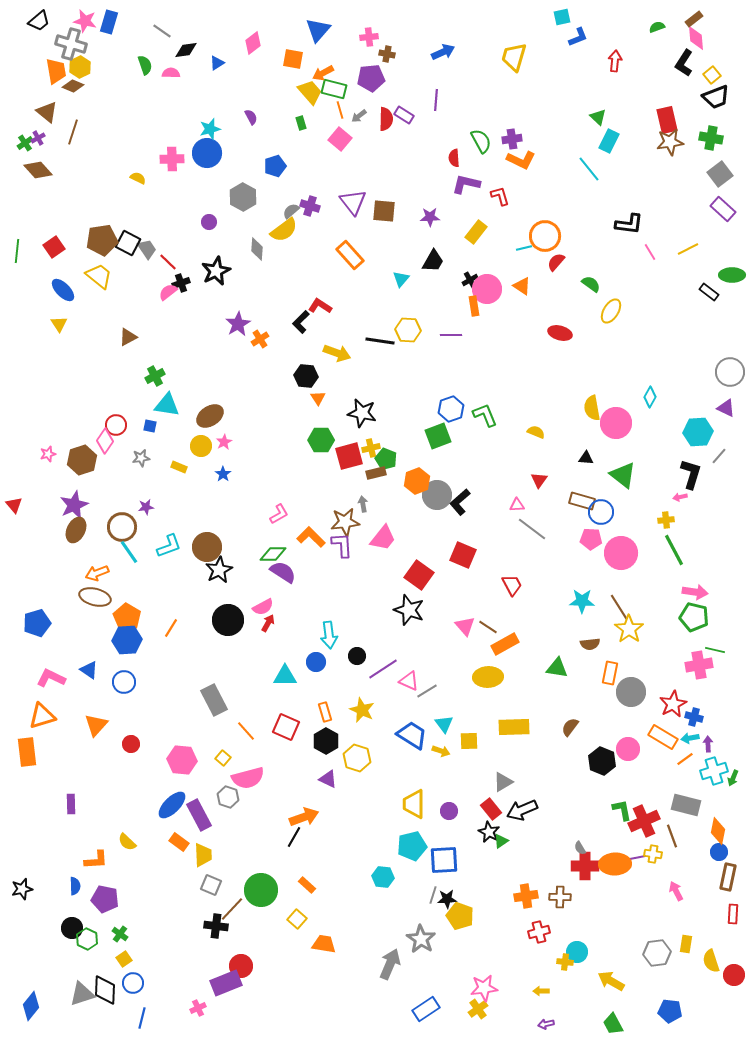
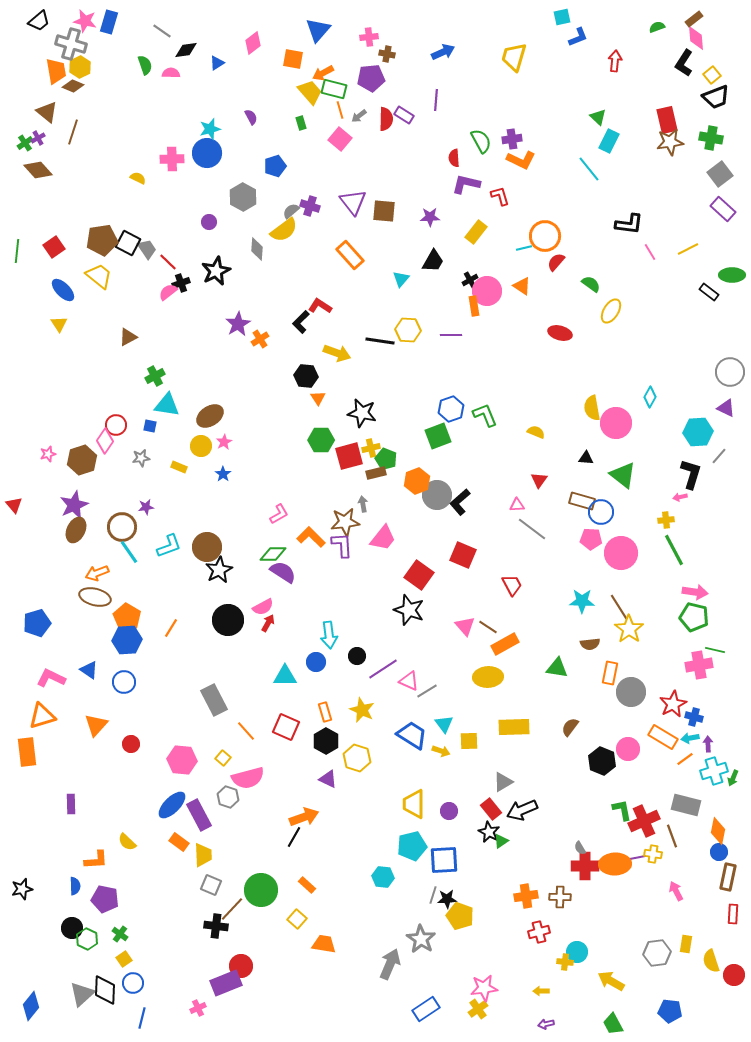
pink circle at (487, 289): moved 2 px down
gray triangle at (82, 994): rotated 24 degrees counterclockwise
